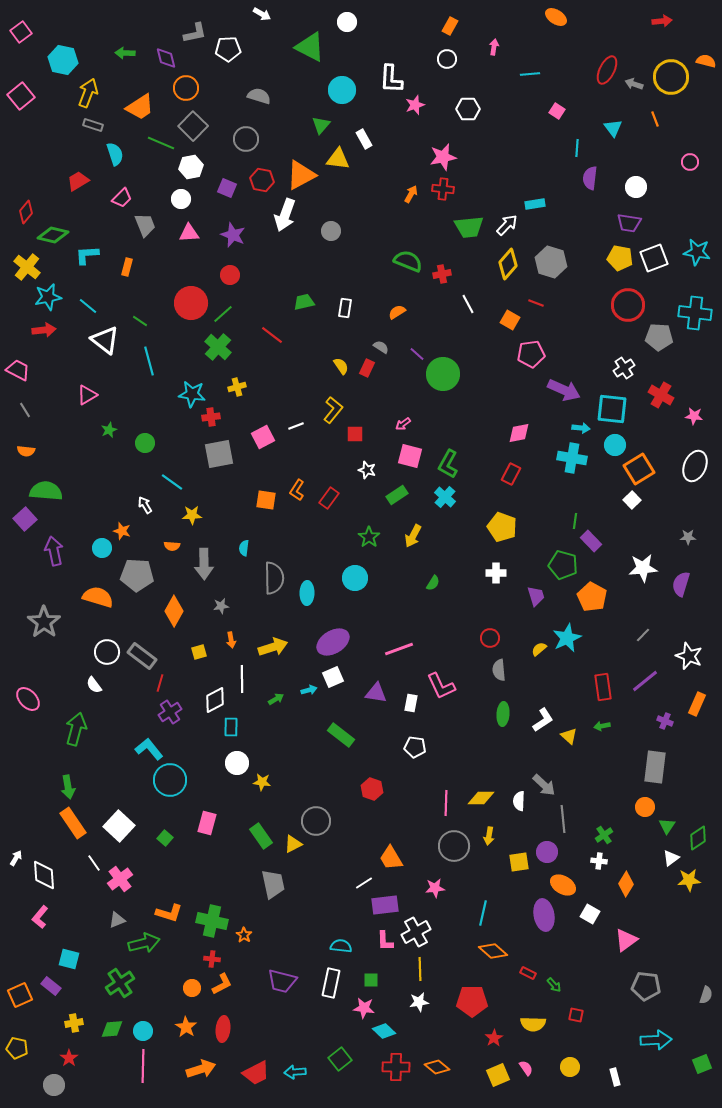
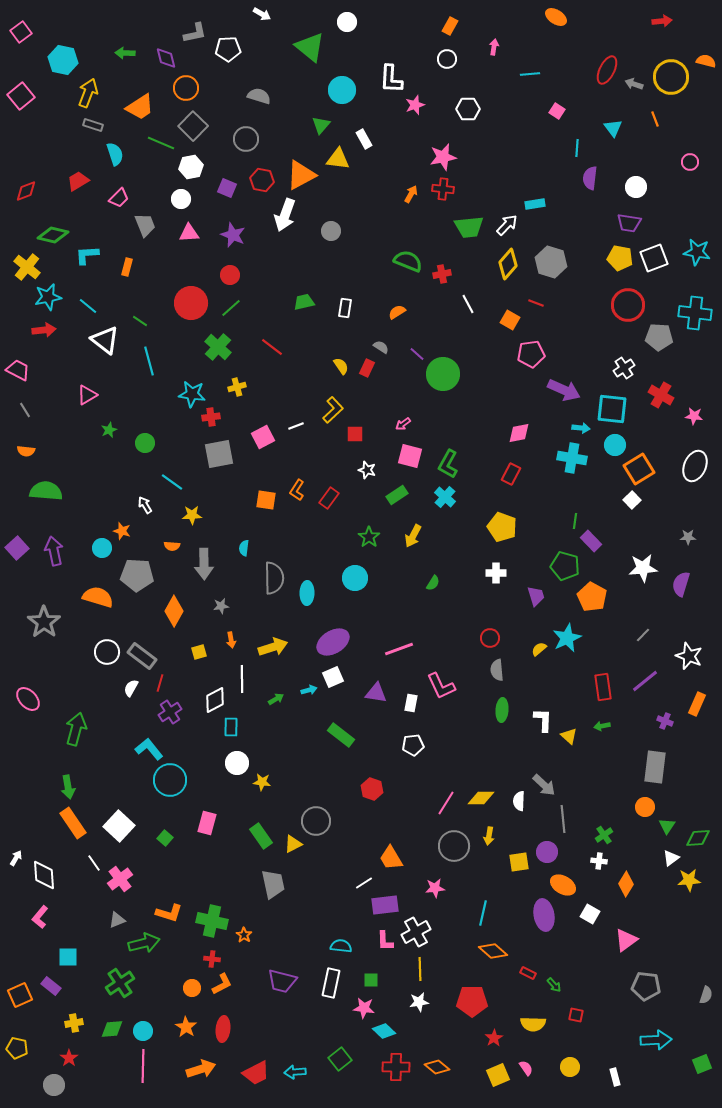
green triangle at (310, 47): rotated 12 degrees clockwise
pink trapezoid at (122, 198): moved 3 px left
red diamond at (26, 212): moved 21 px up; rotated 30 degrees clockwise
green line at (223, 314): moved 8 px right, 6 px up
red line at (272, 335): moved 12 px down
yellow L-shape at (333, 410): rotated 8 degrees clockwise
purple square at (25, 519): moved 8 px left, 29 px down
green pentagon at (563, 565): moved 2 px right, 1 px down
gray semicircle at (499, 670): moved 2 px left
white semicircle at (94, 685): moved 37 px right, 3 px down; rotated 66 degrees clockwise
green ellipse at (503, 714): moved 1 px left, 4 px up
white L-shape at (543, 720): rotated 55 degrees counterclockwise
white pentagon at (415, 747): moved 2 px left, 2 px up; rotated 15 degrees counterclockwise
pink line at (446, 803): rotated 30 degrees clockwise
green diamond at (698, 838): rotated 30 degrees clockwise
cyan square at (69, 959): moved 1 px left, 2 px up; rotated 15 degrees counterclockwise
